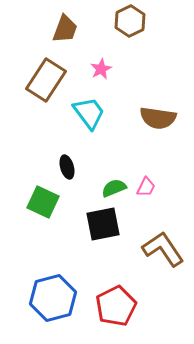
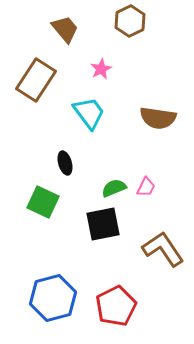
brown trapezoid: rotated 60 degrees counterclockwise
brown rectangle: moved 10 px left
black ellipse: moved 2 px left, 4 px up
